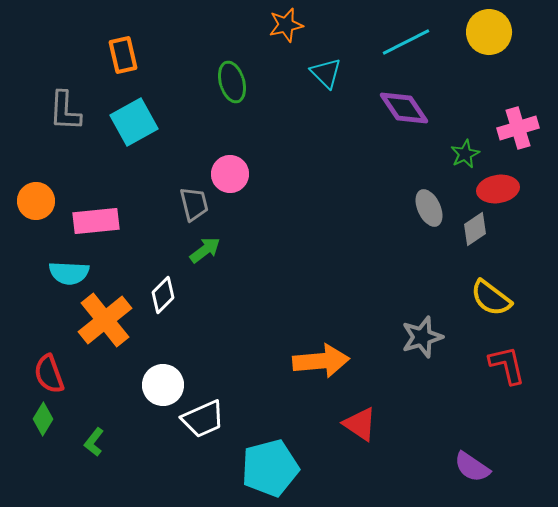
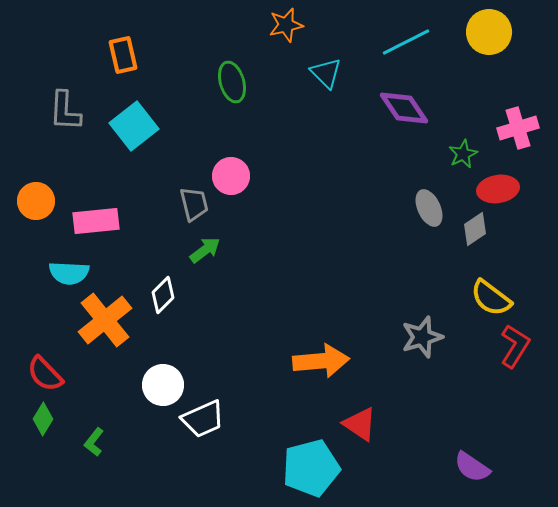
cyan square: moved 4 px down; rotated 9 degrees counterclockwise
green star: moved 2 px left
pink circle: moved 1 px right, 2 px down
red L-shape: moved 8 px right, 19 px up; rotated 45 degrees clockwise
red semicircle: moved 4 px left; rotated 24 degrees counterclockwise
cyan pentagon: moved 41 px right
